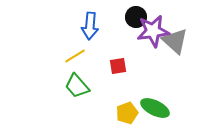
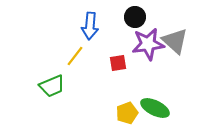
black circle: moved 1 px left
purple star: moved 5 px left, 13 px down
yellow line: rotated 20 degrees counterclockwise
red square: moved 3 px up
green trapezoid: moved 25 px left; rotated 72 degrees counterclockwise
